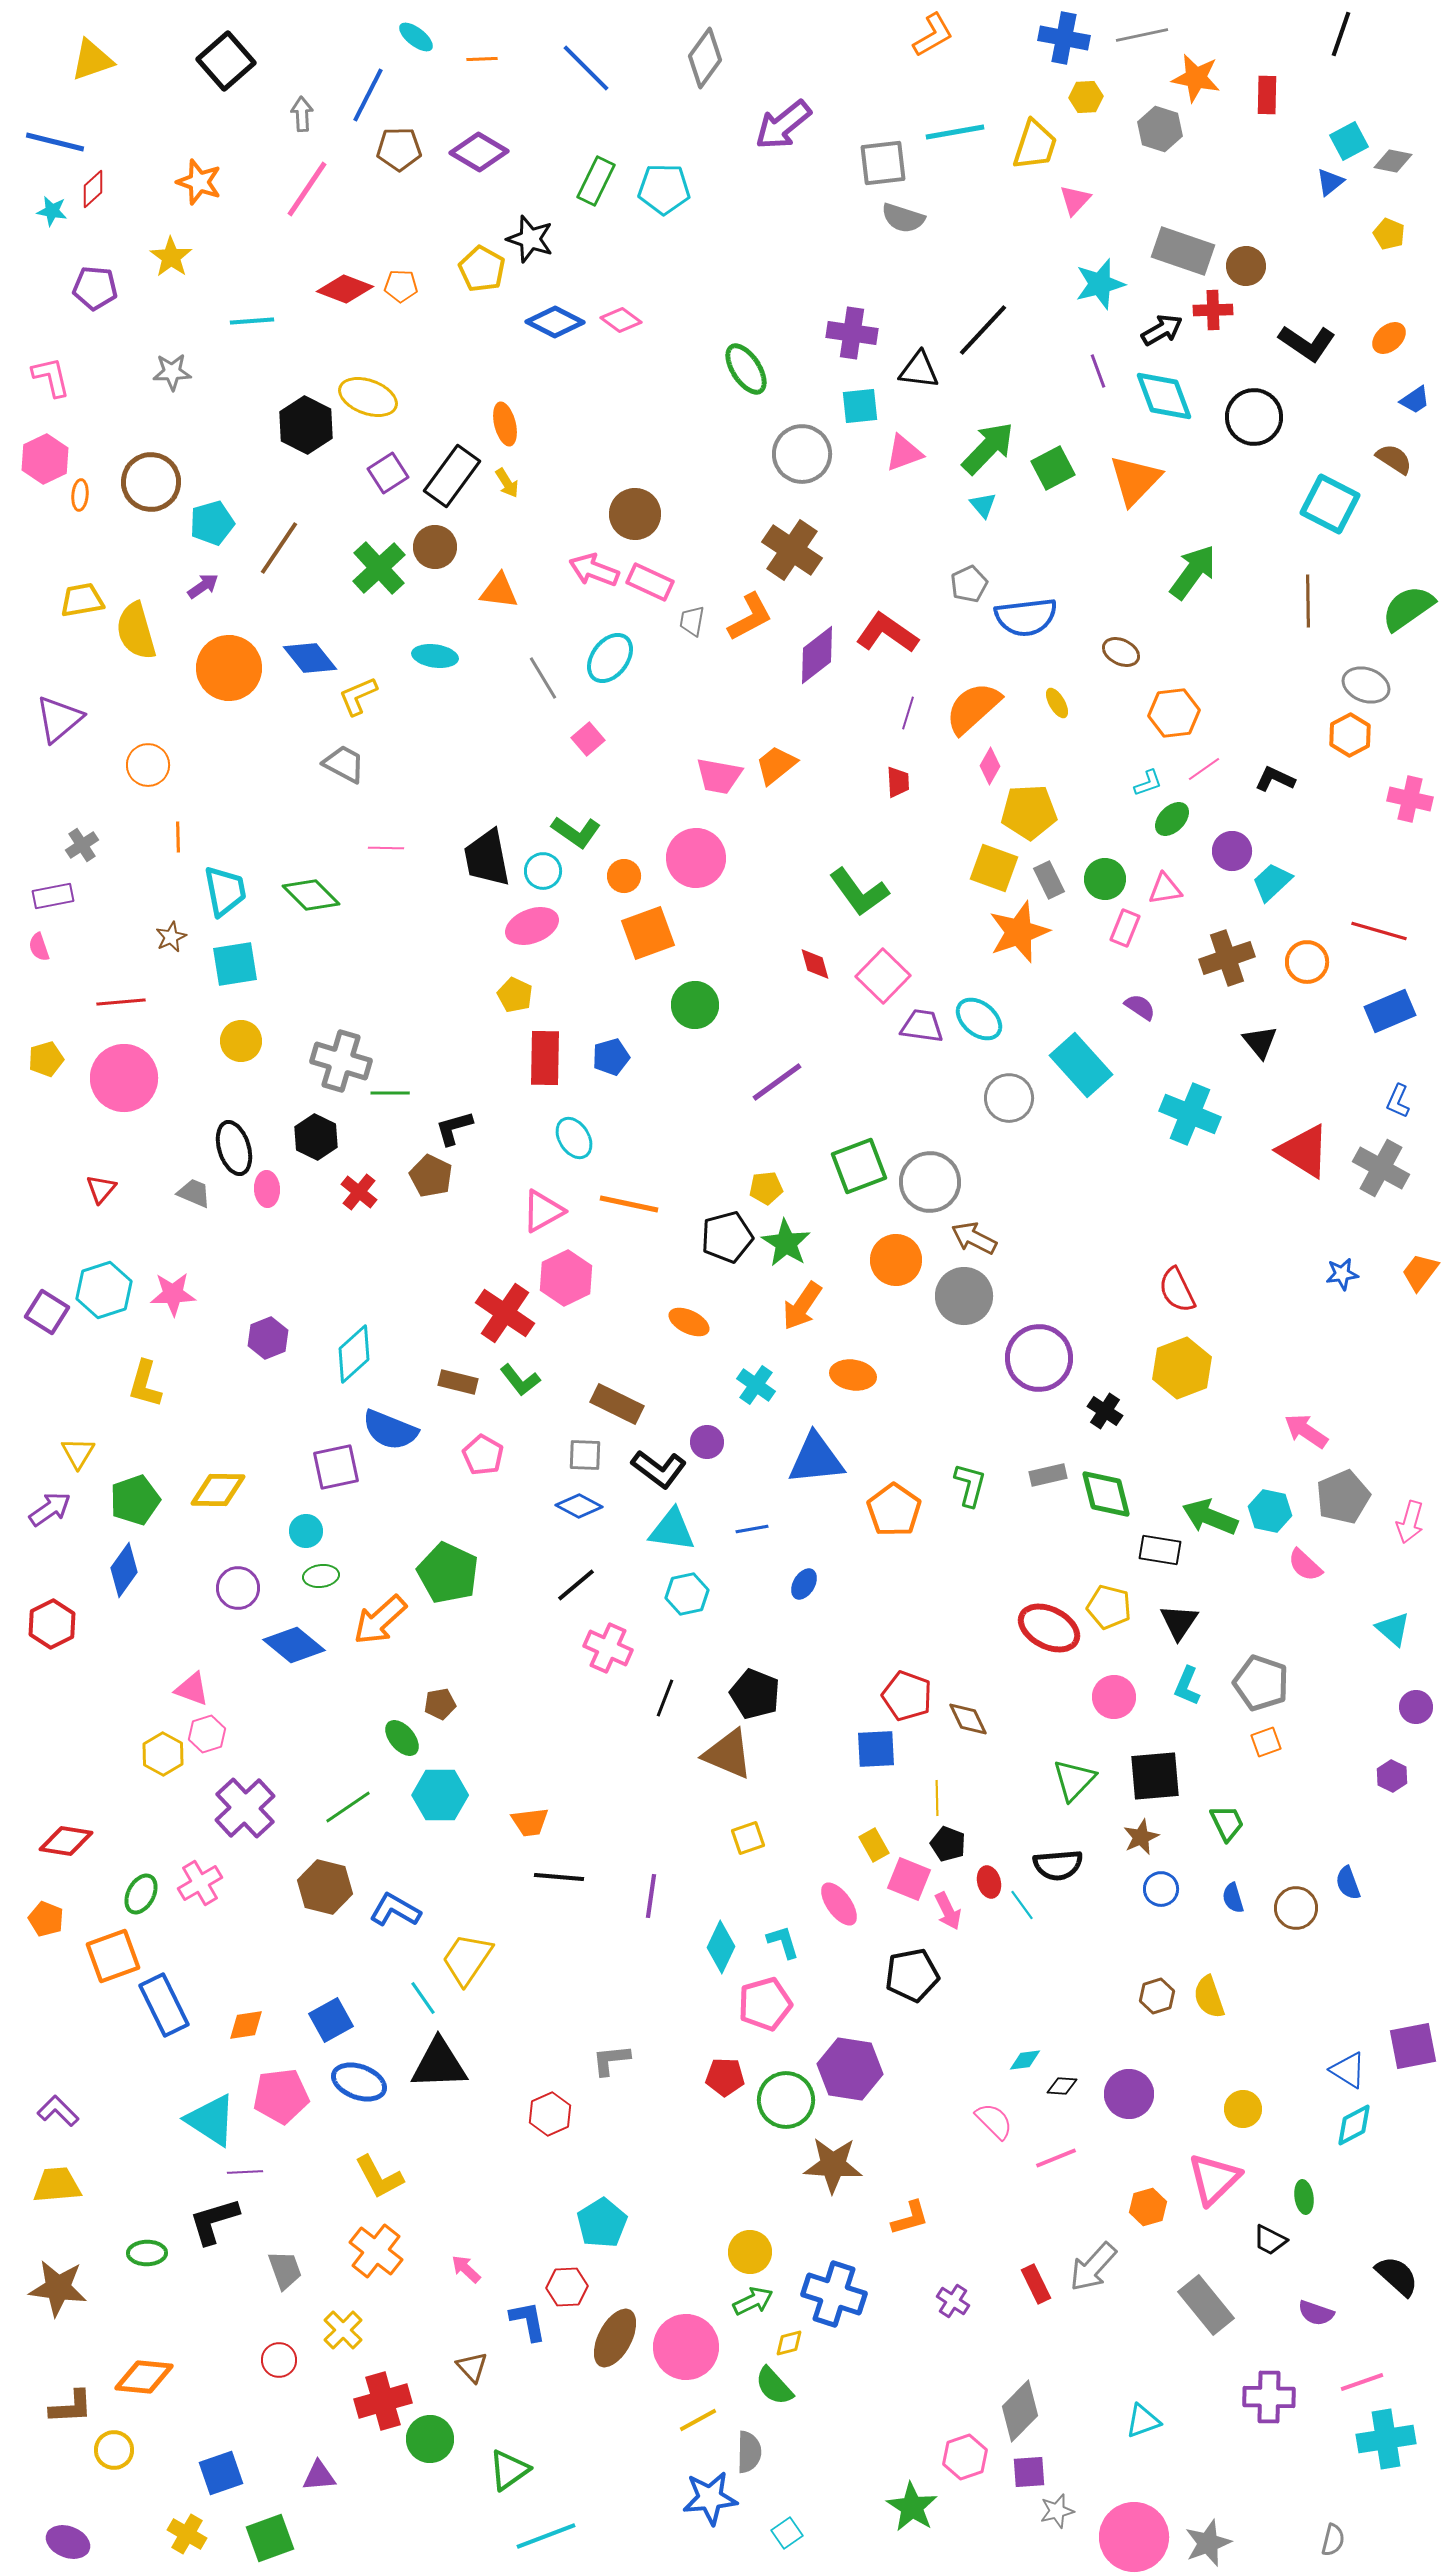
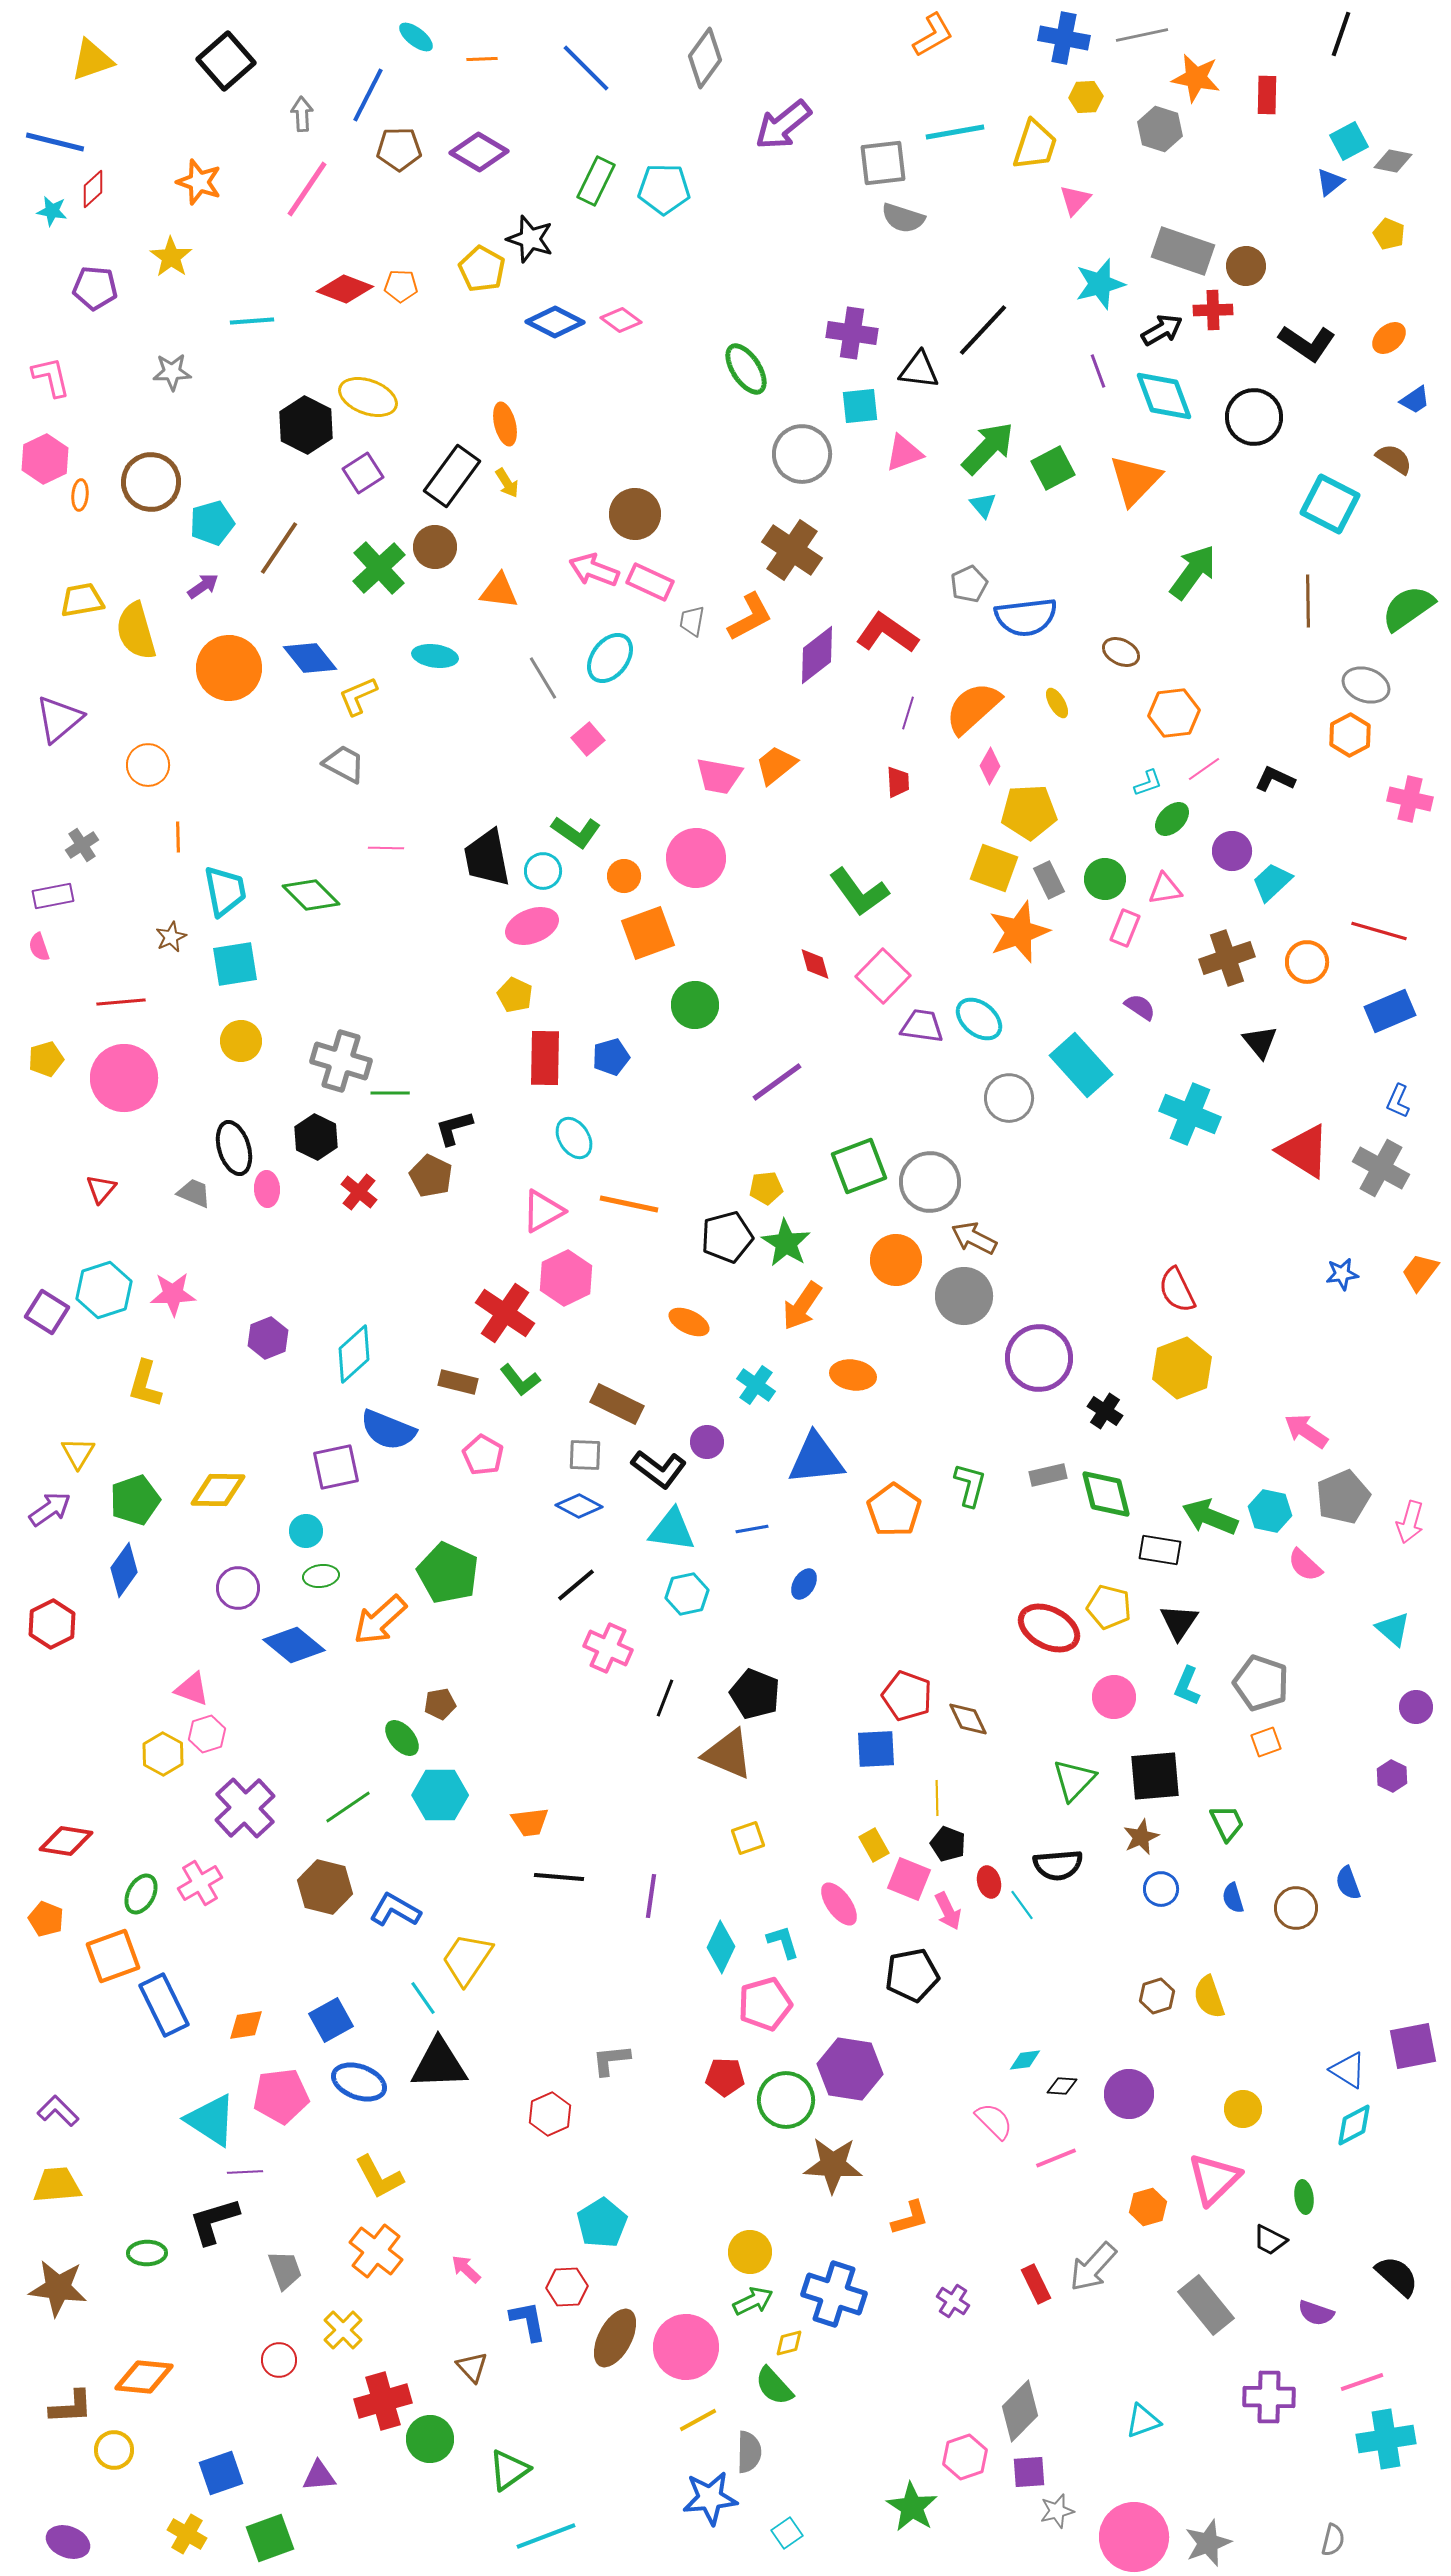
purple square at (388, 473): moved 25 px left
blue semicircle at (390, 1430): moved 2 px left
